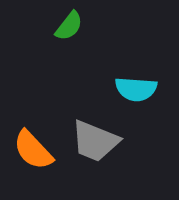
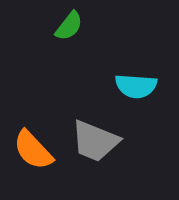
cyan semicircle: moved 3 px up
